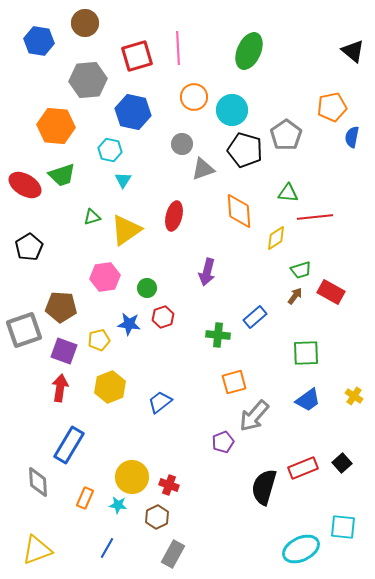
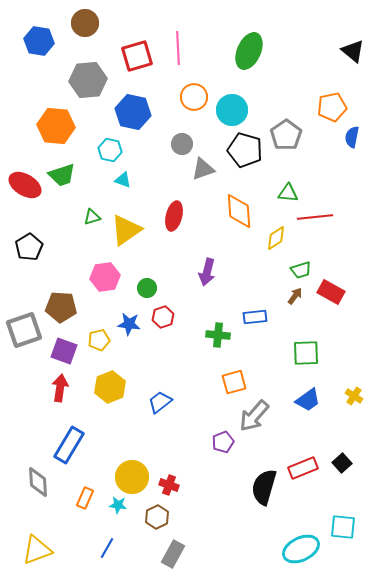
cyan triangle at (123, 180): rotated 42 degrees counterclockwise
blue rectangle at (255, 317): rotated 35 degrees clockwise
